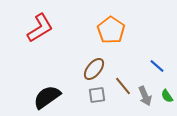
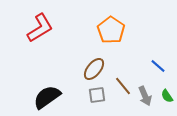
blue line: moved 1 px right
